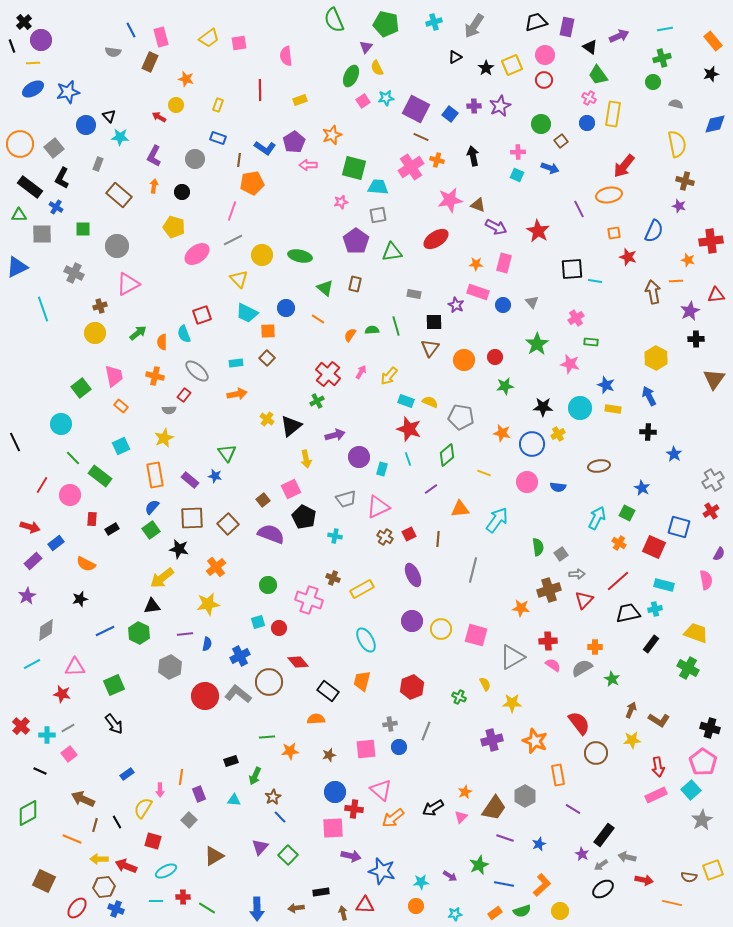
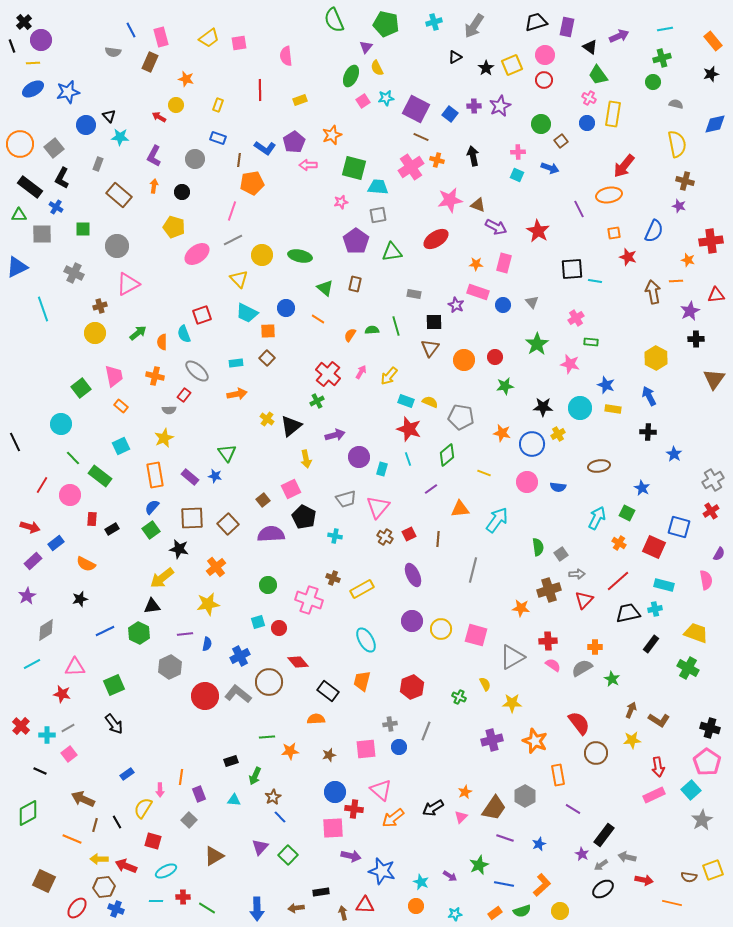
purple rectangle at (190, 480): moved 3 px up
pink triangle at (378, 507): rotated 25 degrees counterclockwise
purple semicircle at (271, 534): rotated 24 degrees counterclockwise
pink pentagon at (703, 762): moved 4 px right
pink rectangle at (656, 795): moved 2 px left
cyan star at (421, 882): rotated 28 degrees clockwise
